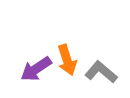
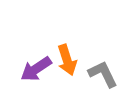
gray L-shape: moved 2 px right, 2 px down; rotated 24 degrees clockwise
